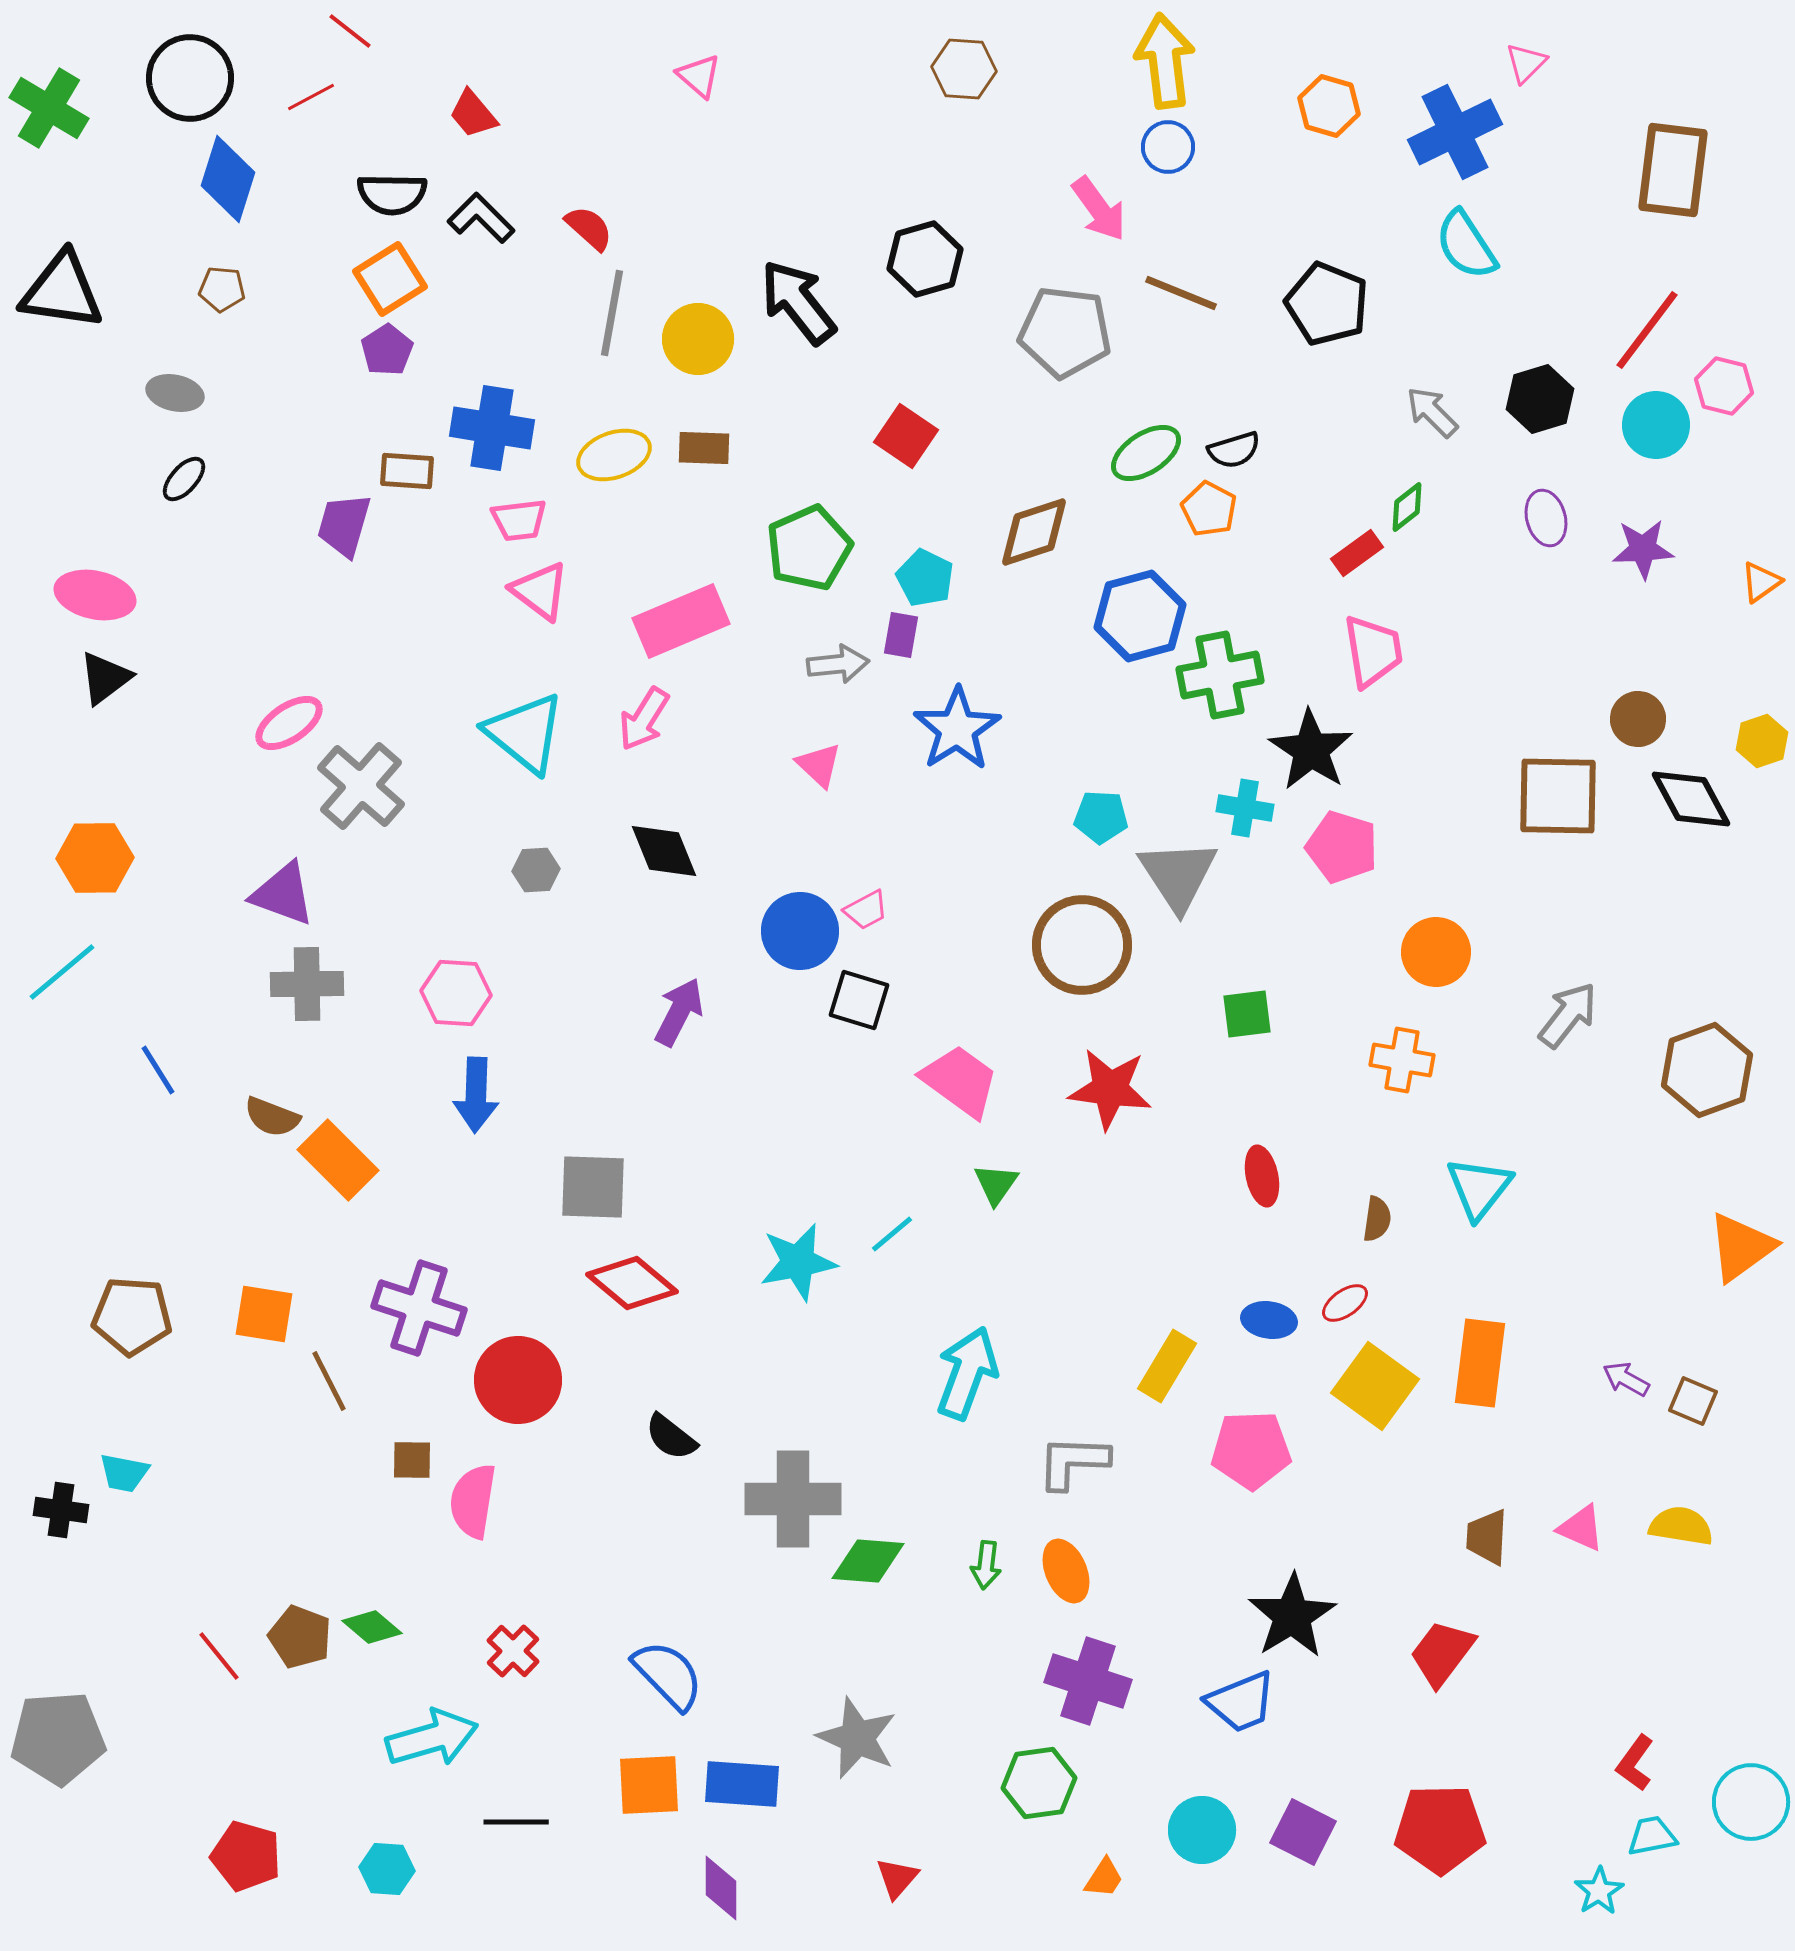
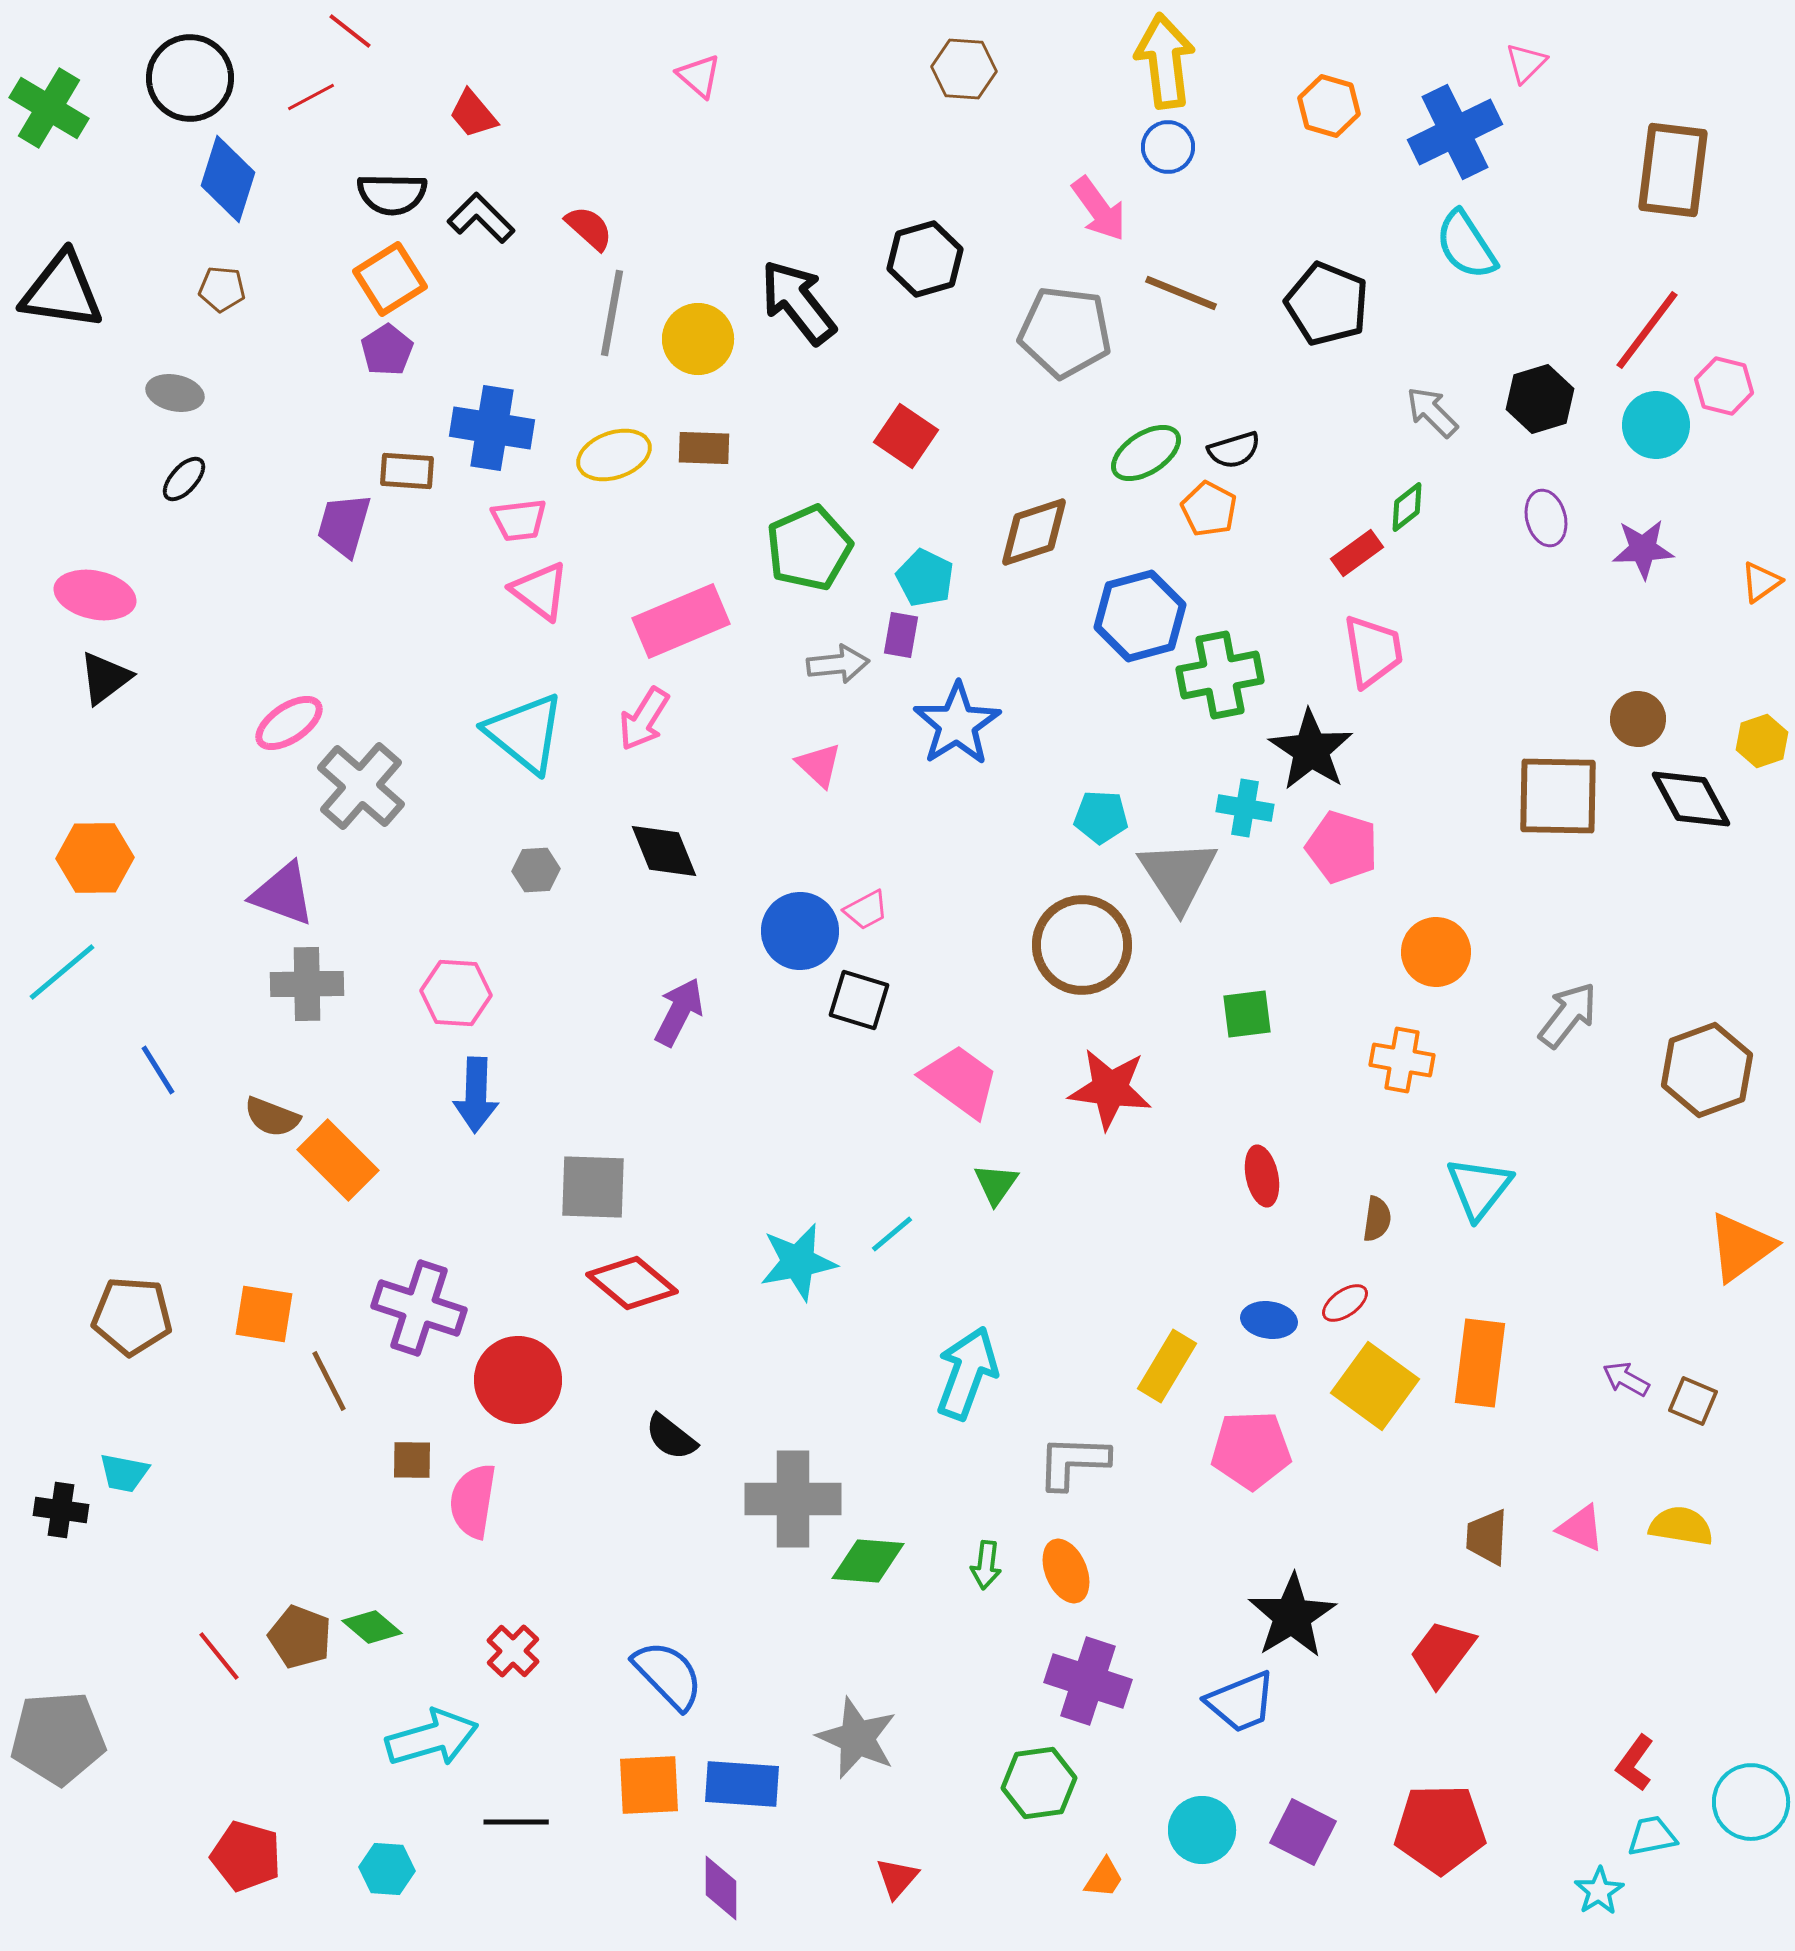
blue star at (957, 729): moved 5 px up
